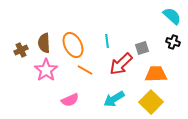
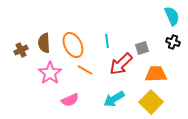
cyan semicircle: rotated 24 degrees clockwise
pink star: moved 4 px right, 3 px down
